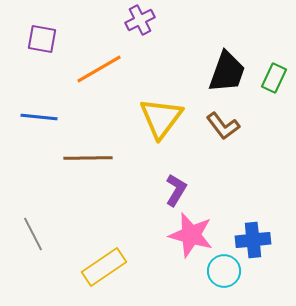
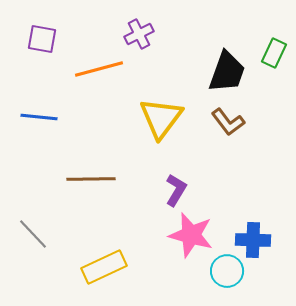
purple cross: moved 1 px left, 14 px down
orange line: rotated 15 degrees clockwise
green rectangle: moved 25 px up
brown L-shape: moved 5 px right, 4 px up
brown line: moved 3 px right, 21 px down
gray line: rotated 16 degrees counterclockwise
blue cross: rotated 8 degrees clockwise
yellow rectangle: rotated 9 degrees clockwise
cyan circle: moved 3 px right
